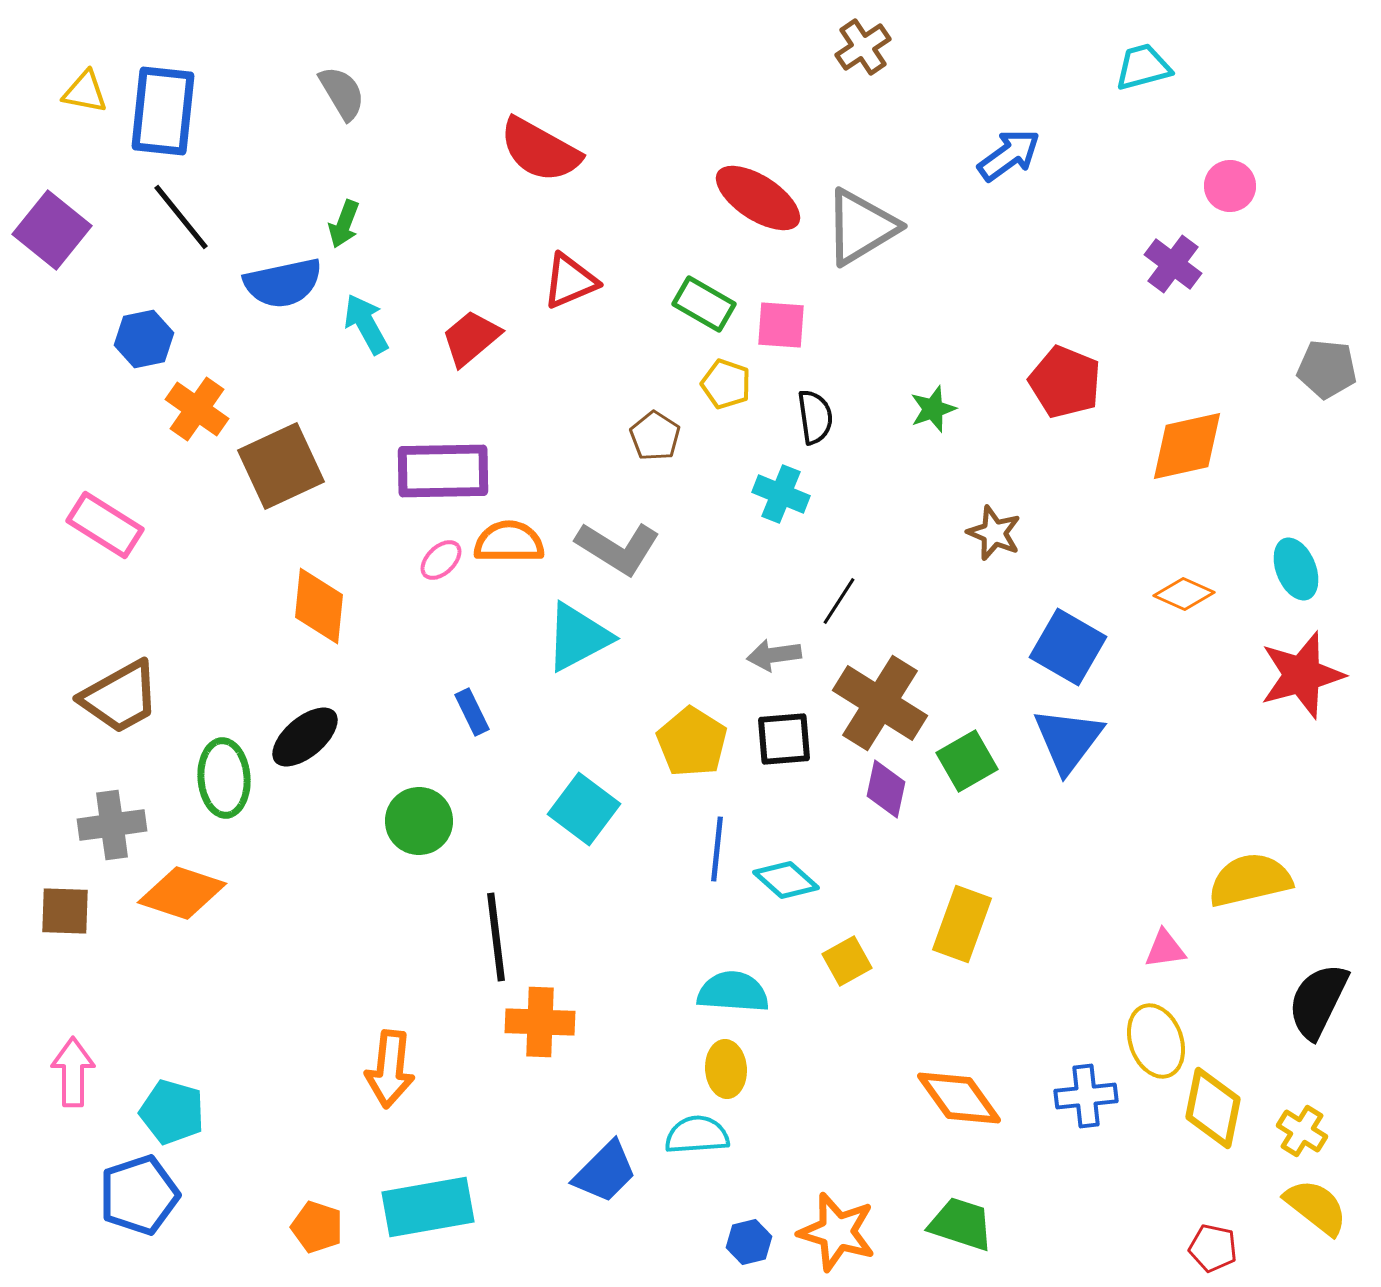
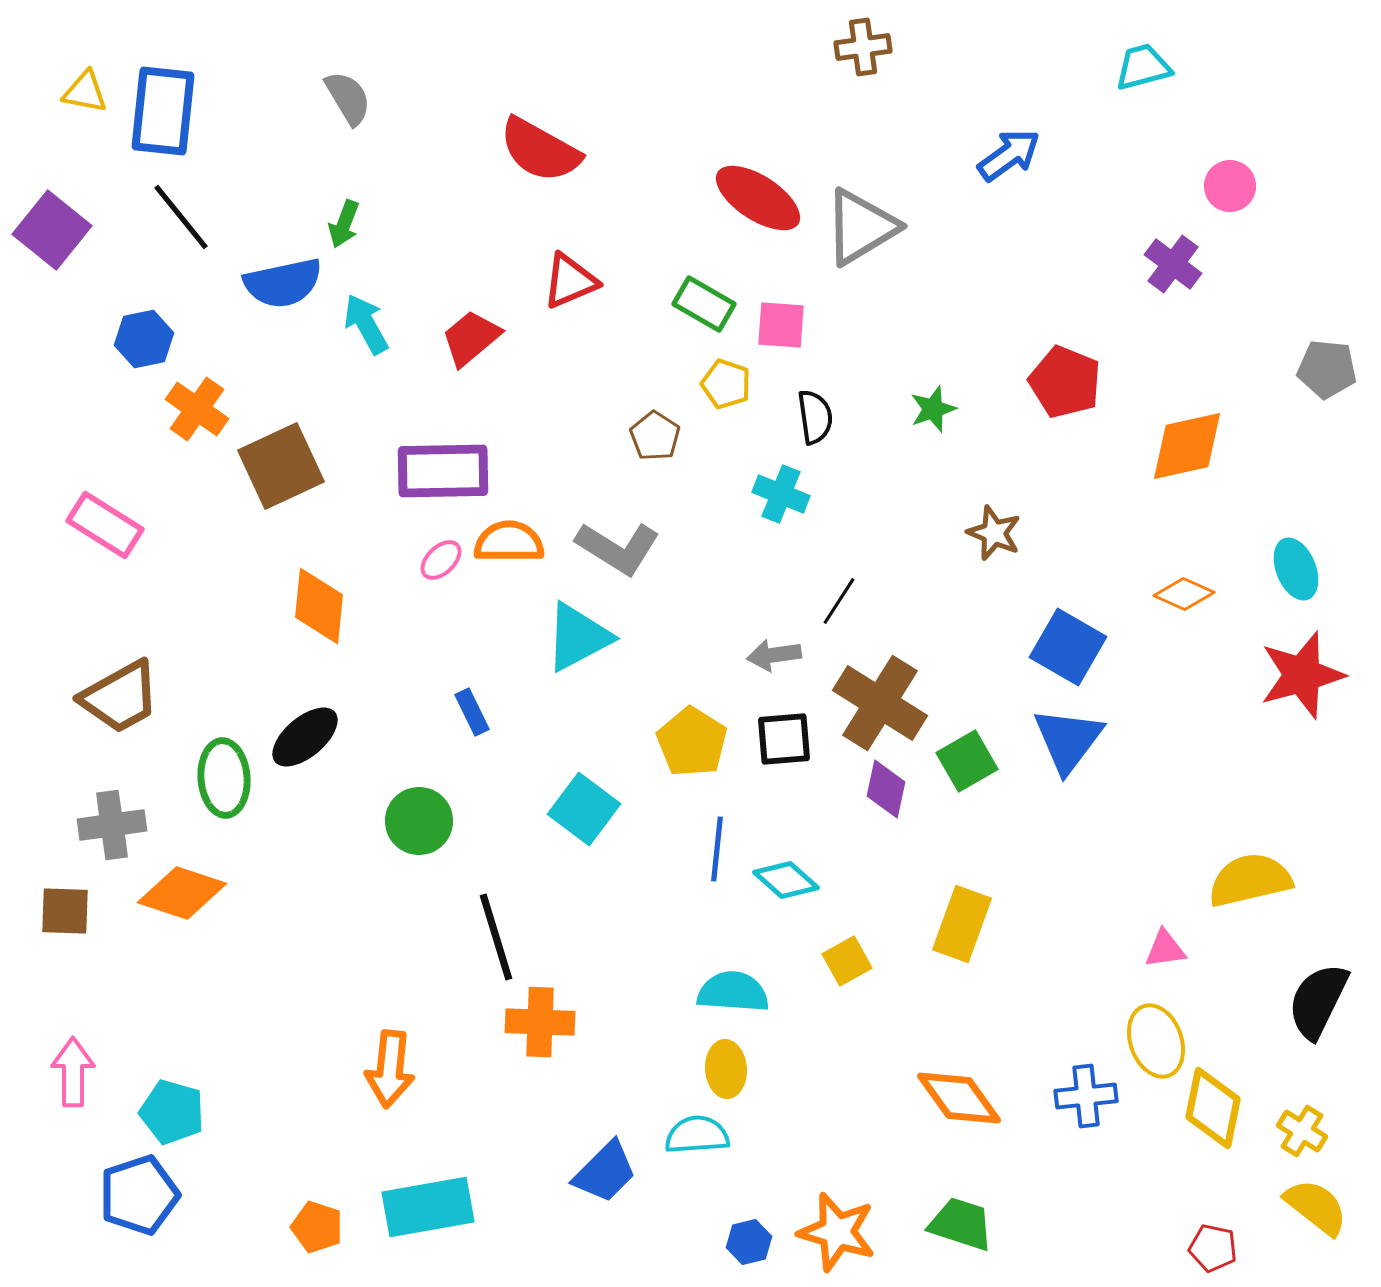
brown cross at (863, 47): rotated 26 degrees clockwise
gray semicircle at (342, 93): moved 6 px right, 5 px down
black line at (496, 937): rotated 10 degrees counterclockwise
